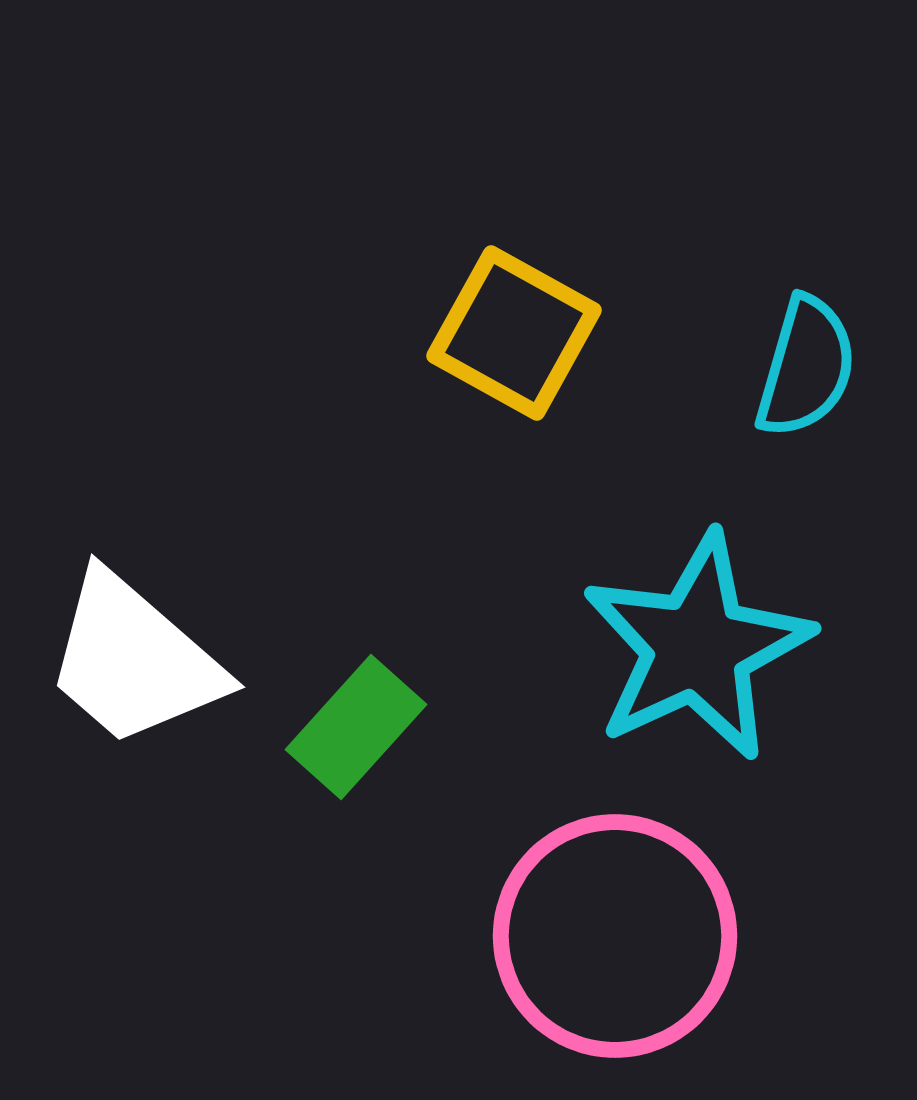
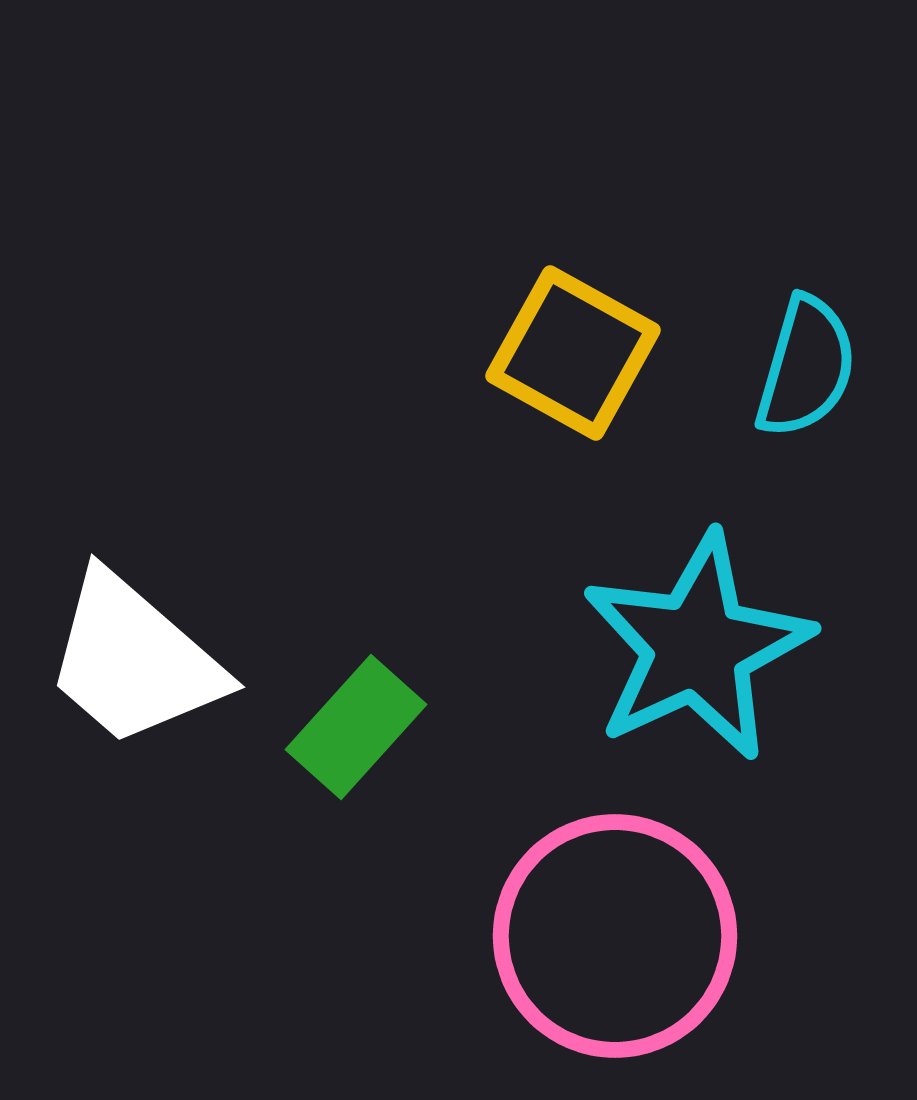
yellow square: moved 59 px right, 20 px down
